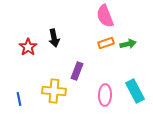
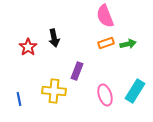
cyan rectangle: rotated 60 degrees clockwise
pink ellipse: rotated 20 degrees counterclockwise
